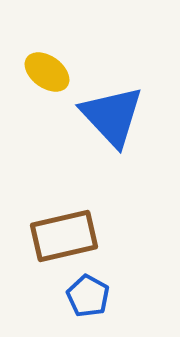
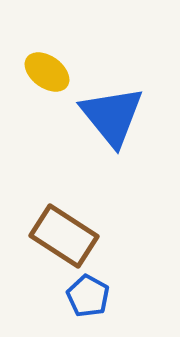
blue triangle: rotated 4 degrees clockwise
brown rectangle: rotated 46 degrees clockwise
